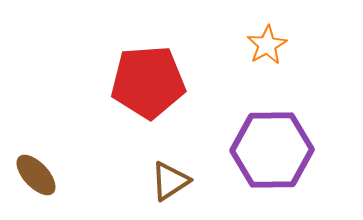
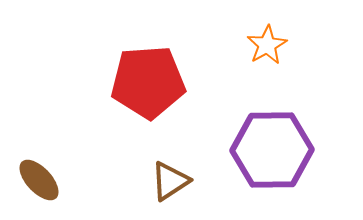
brown ellipse: moved 3 px right, 5 px down
